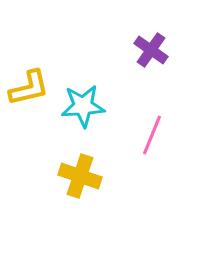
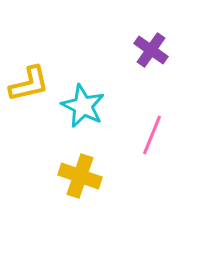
yellow L-shape: moved 4 px up
cyan star: rotated 30 degrees clockwise
